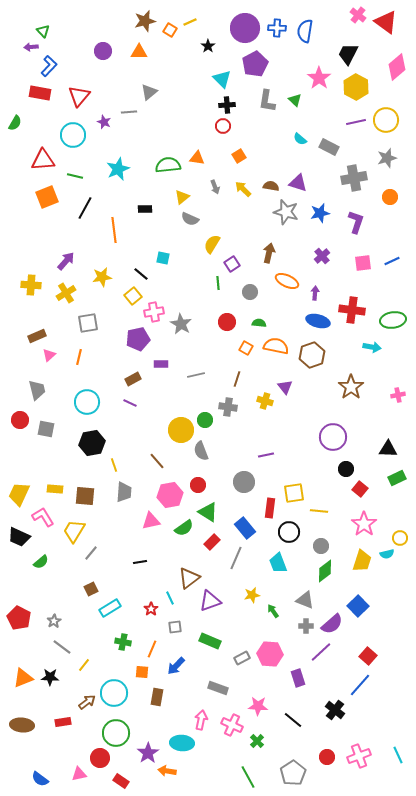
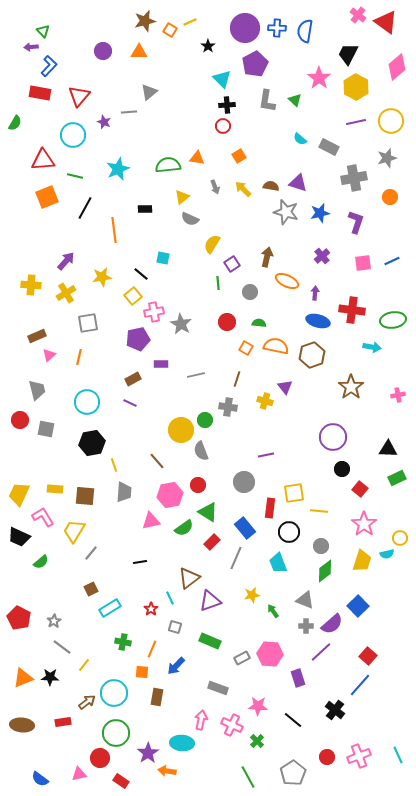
yellow circle at (386, 120): moved 5 px right, 1 px down
brown arrow at (269, 253): moved 2 px left, 4 px down
black circle at (346, 469): moved 4 px left
gray square at (175, 627): rotated 24 degrees clockwise
